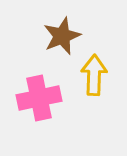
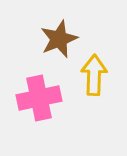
brown star: moved 3 px left, 3 px down
